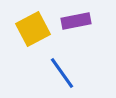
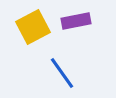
yellow square: moved 2 px up
